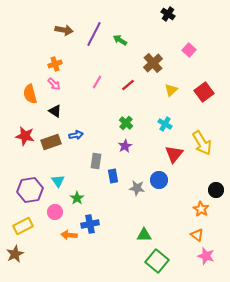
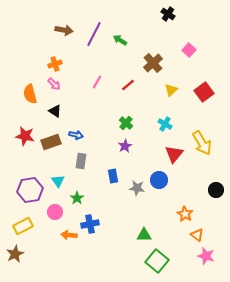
blue arrow: rotated 24 degrees clockwise
gray rectangle: moved 15 px left
orange star: moved 16 px left, 5 px down
